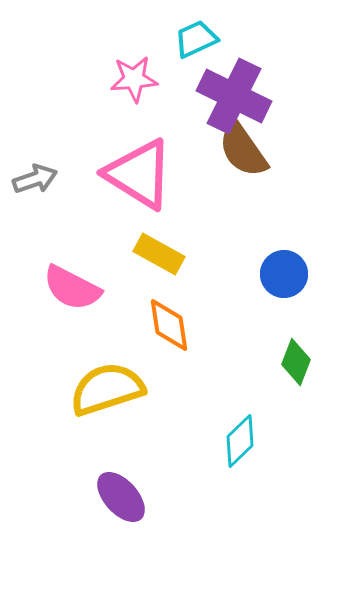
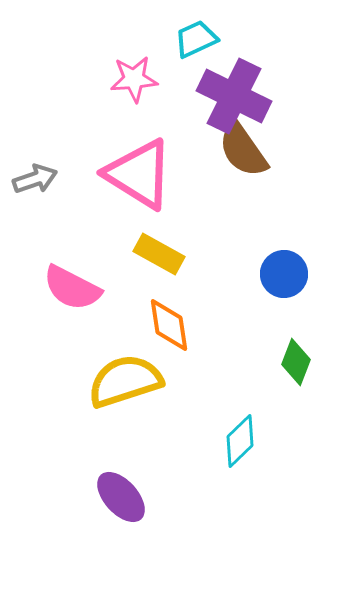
yellow semicircle: moved 18 px right, 8 px up
